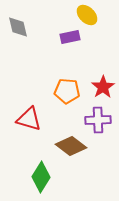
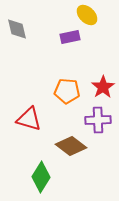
gray diamond: moved 1 px left, 2 px down
